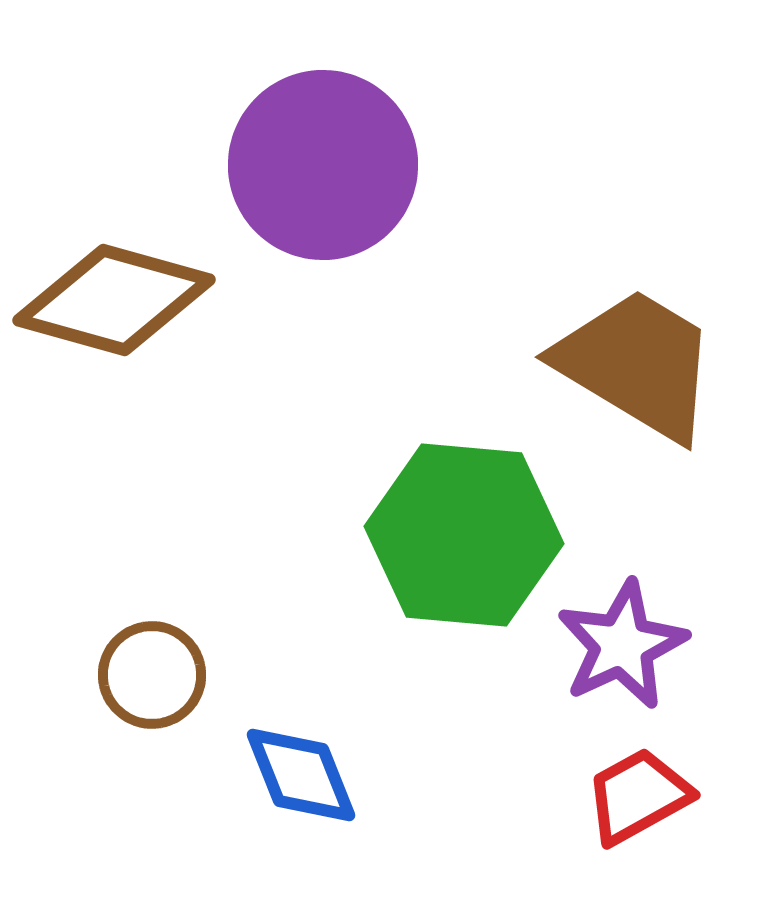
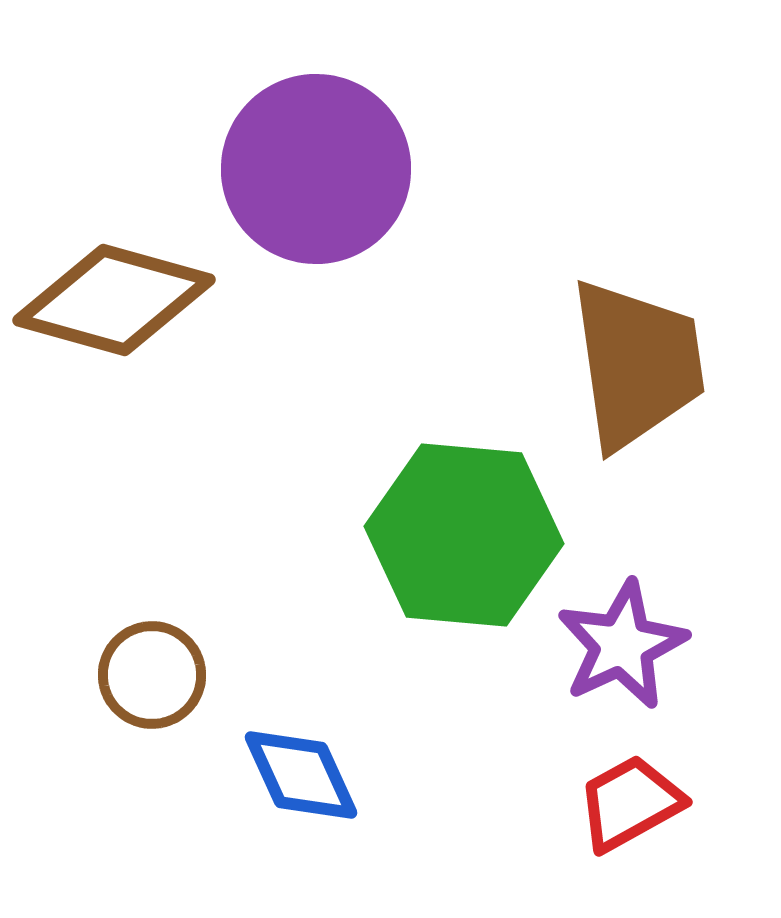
purple circle: moved 7 px left, 4 px down
brown trapezoid: rotated 51 degrees clockwise
blue diamond: rotated 3 degrees counterclockwise
red trapezoid: moved 8 px left, 7 px down
